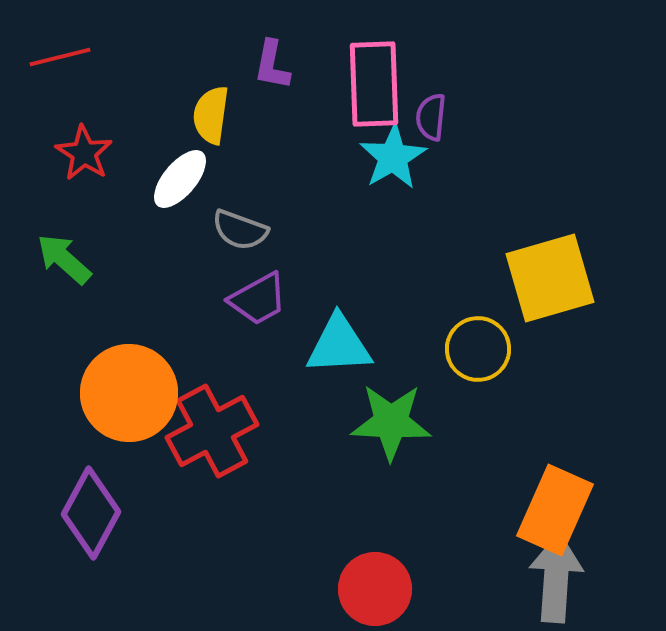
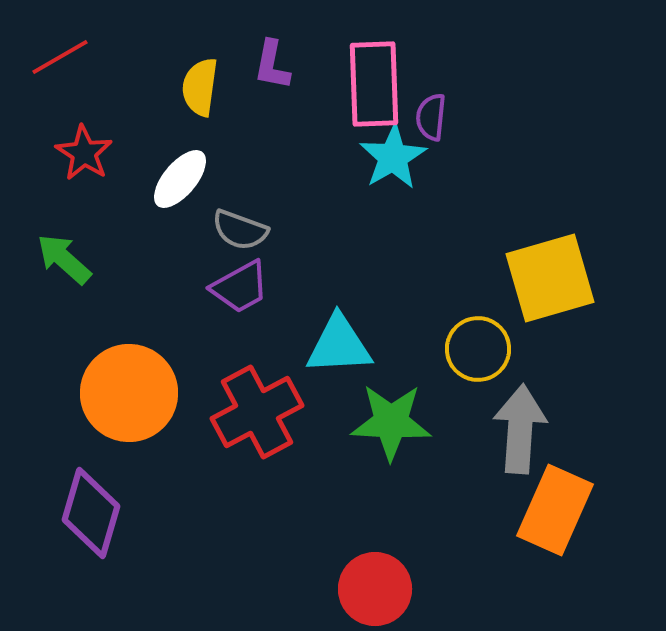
red line: rotated 16 degrees counterclockwise
yellow semicircle: moved 11 px left, 28 px up
purple trapezoid: moved 18 px left, 12 px up
red cross: moved 45 px right, 19 px up
purple diamond: rotated 12 degrees counterclockwise
gray arrow: moved 36 px left, 149 px up
